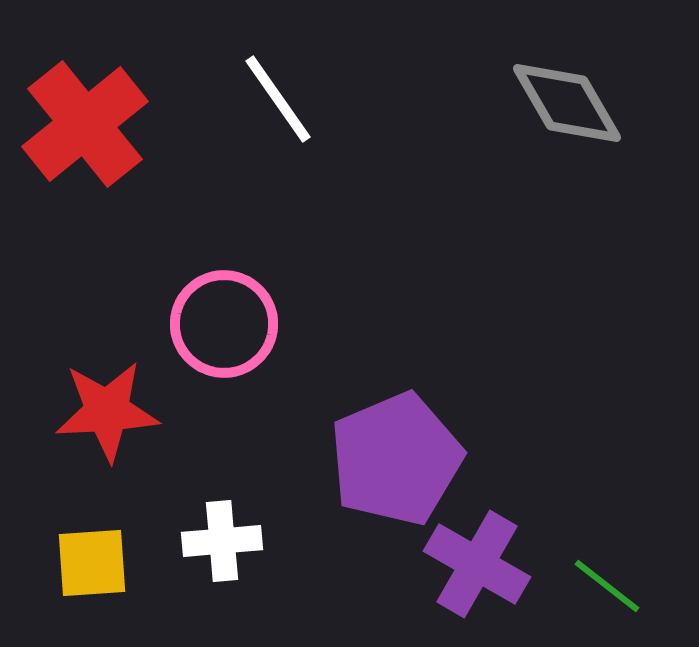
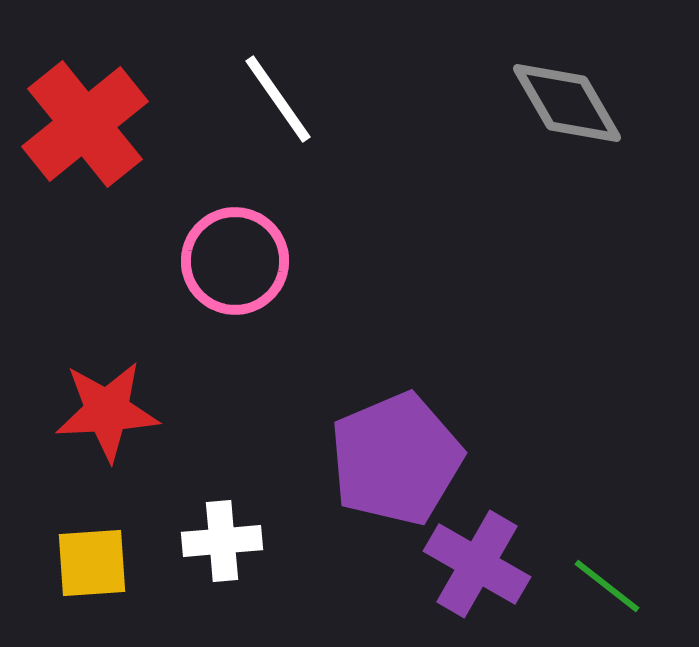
pink circle: moved 11 px right, 63 px up
